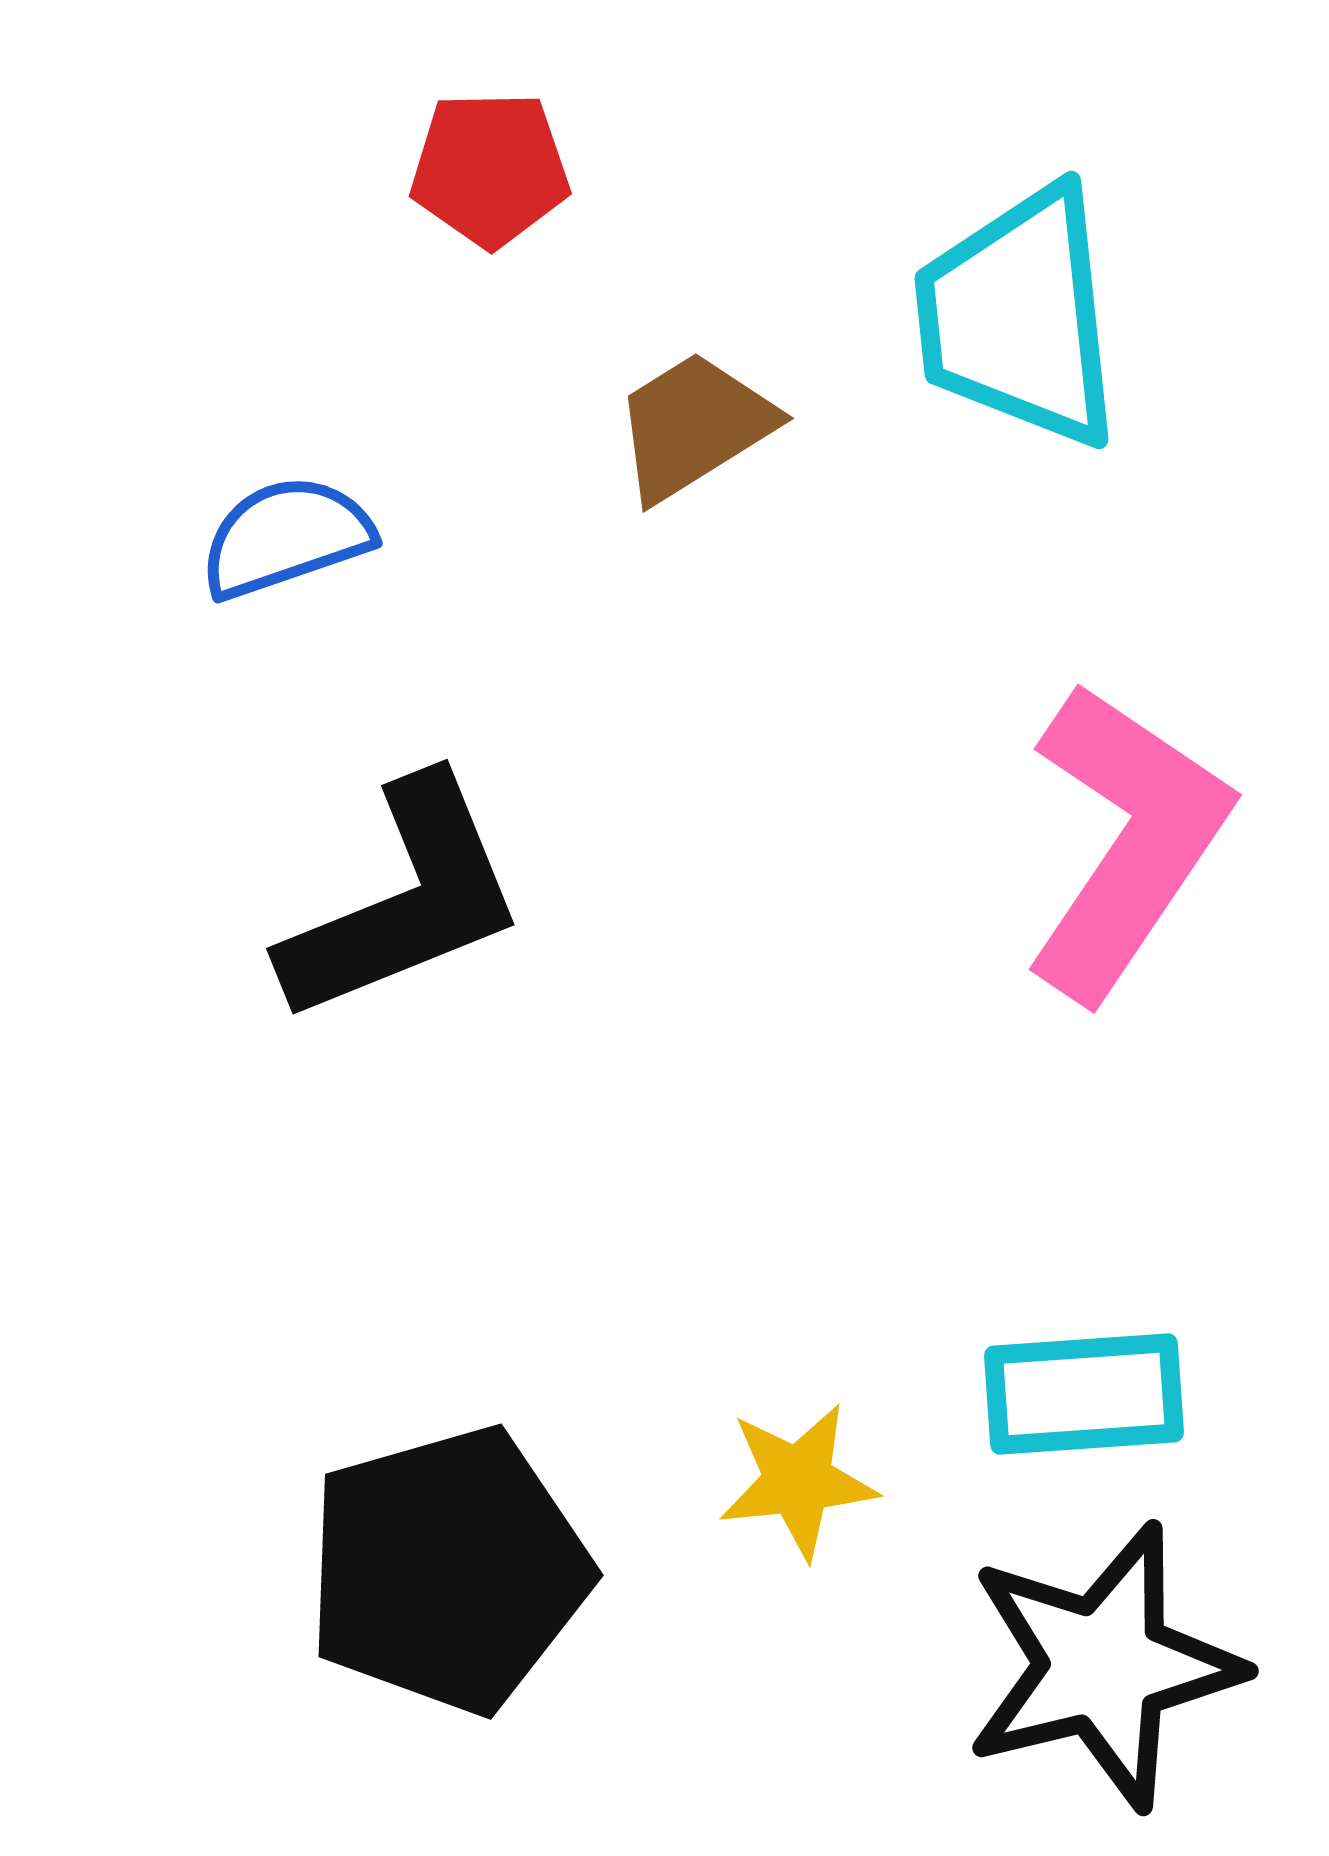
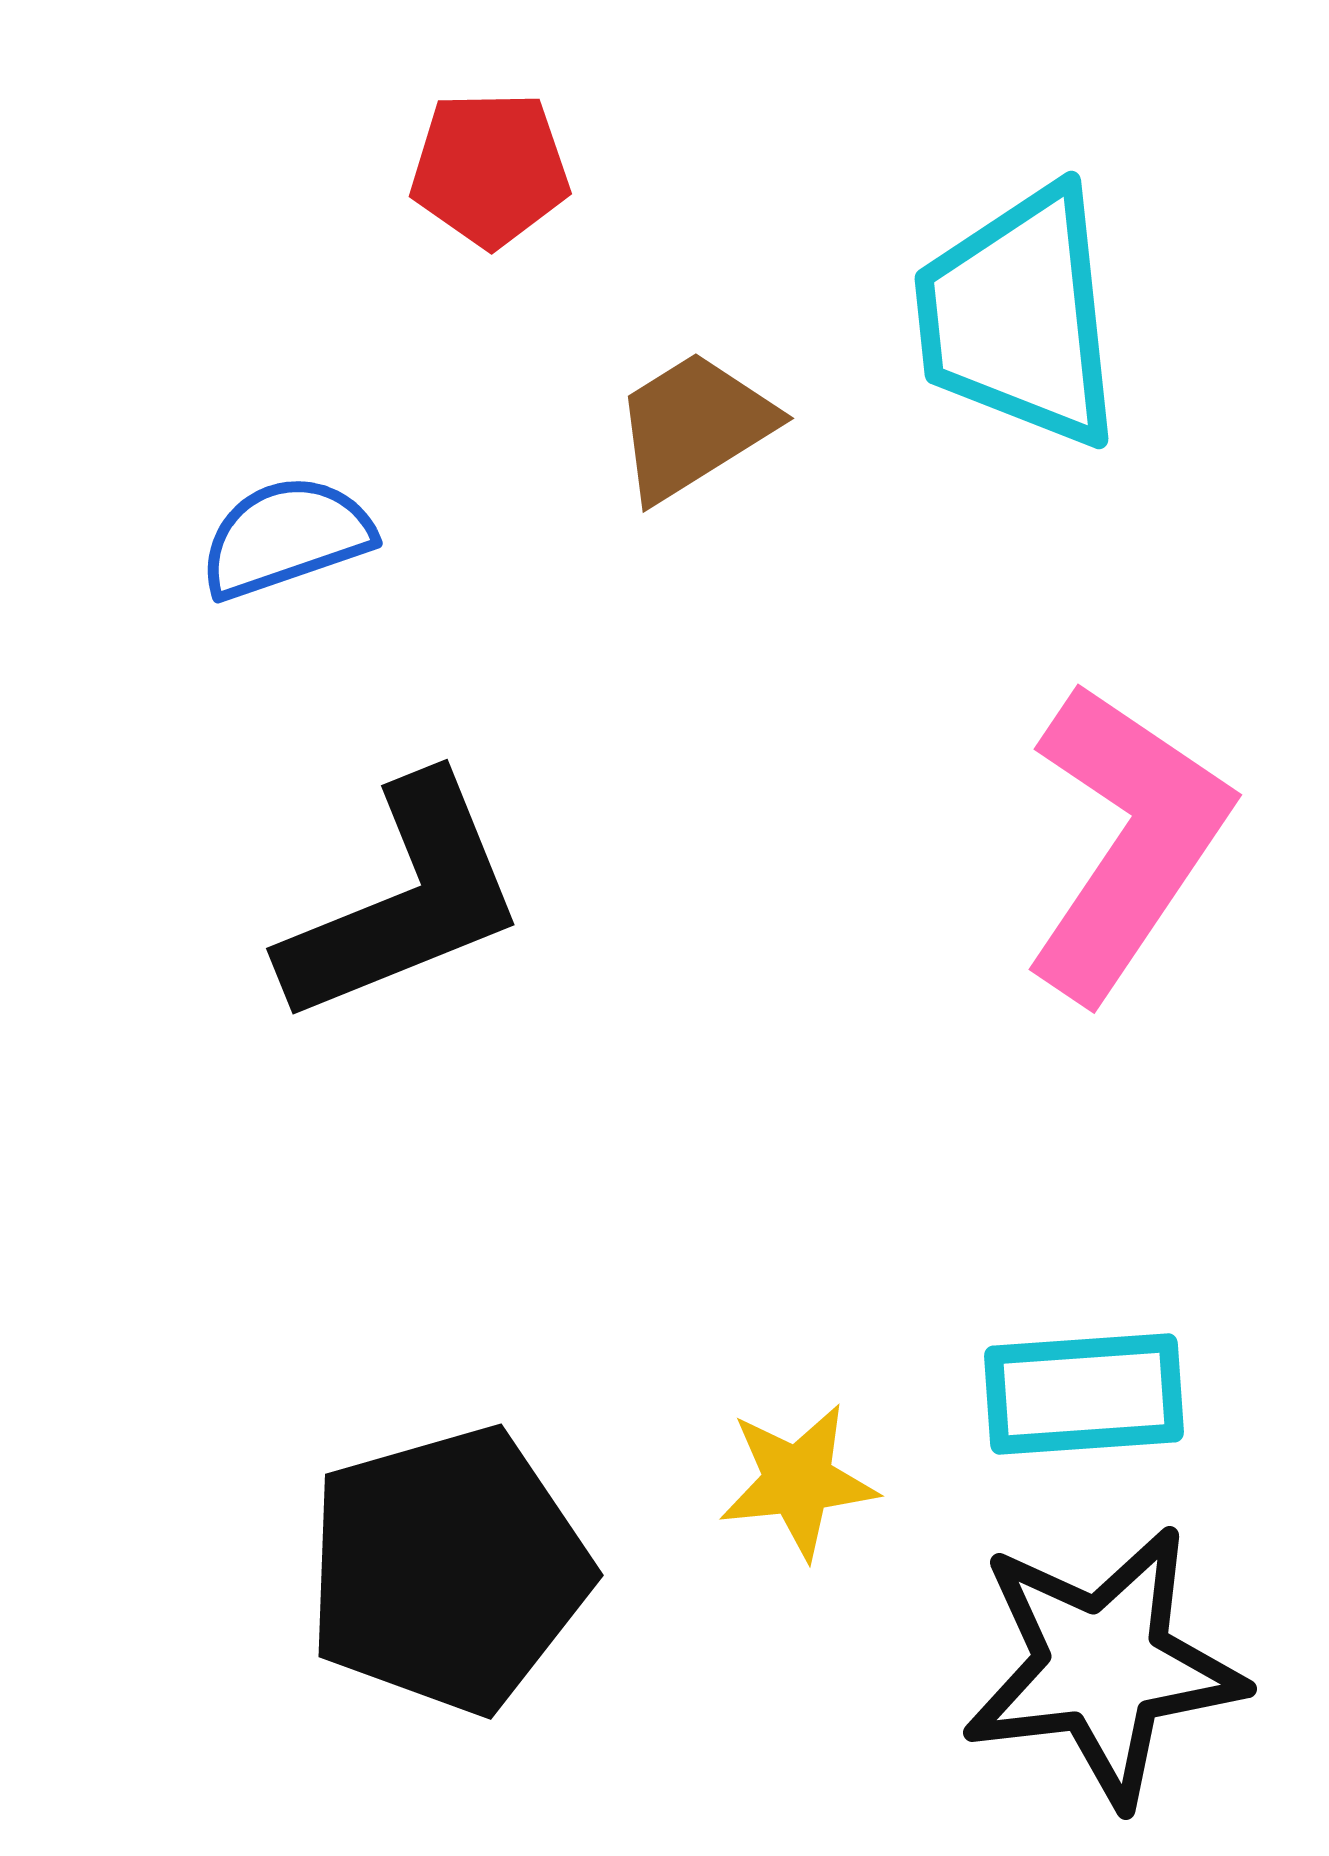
black star: rotated 7 degrees clockwise
